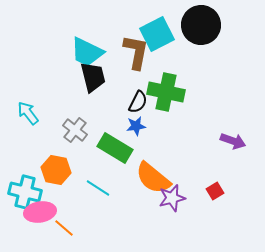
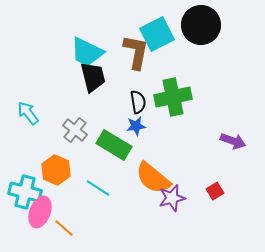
green cross: moved 7 px right, 5 px down; rotated 24 degrees counterclockwise
black semicircle: rotated 35 degrees counterclockwise
green rectangle: moved 1 px left, 3 px up
orange hexagon: rotated 12 degrees clockwise
pink ellipse: rotated 60 degrees counterclockwise
